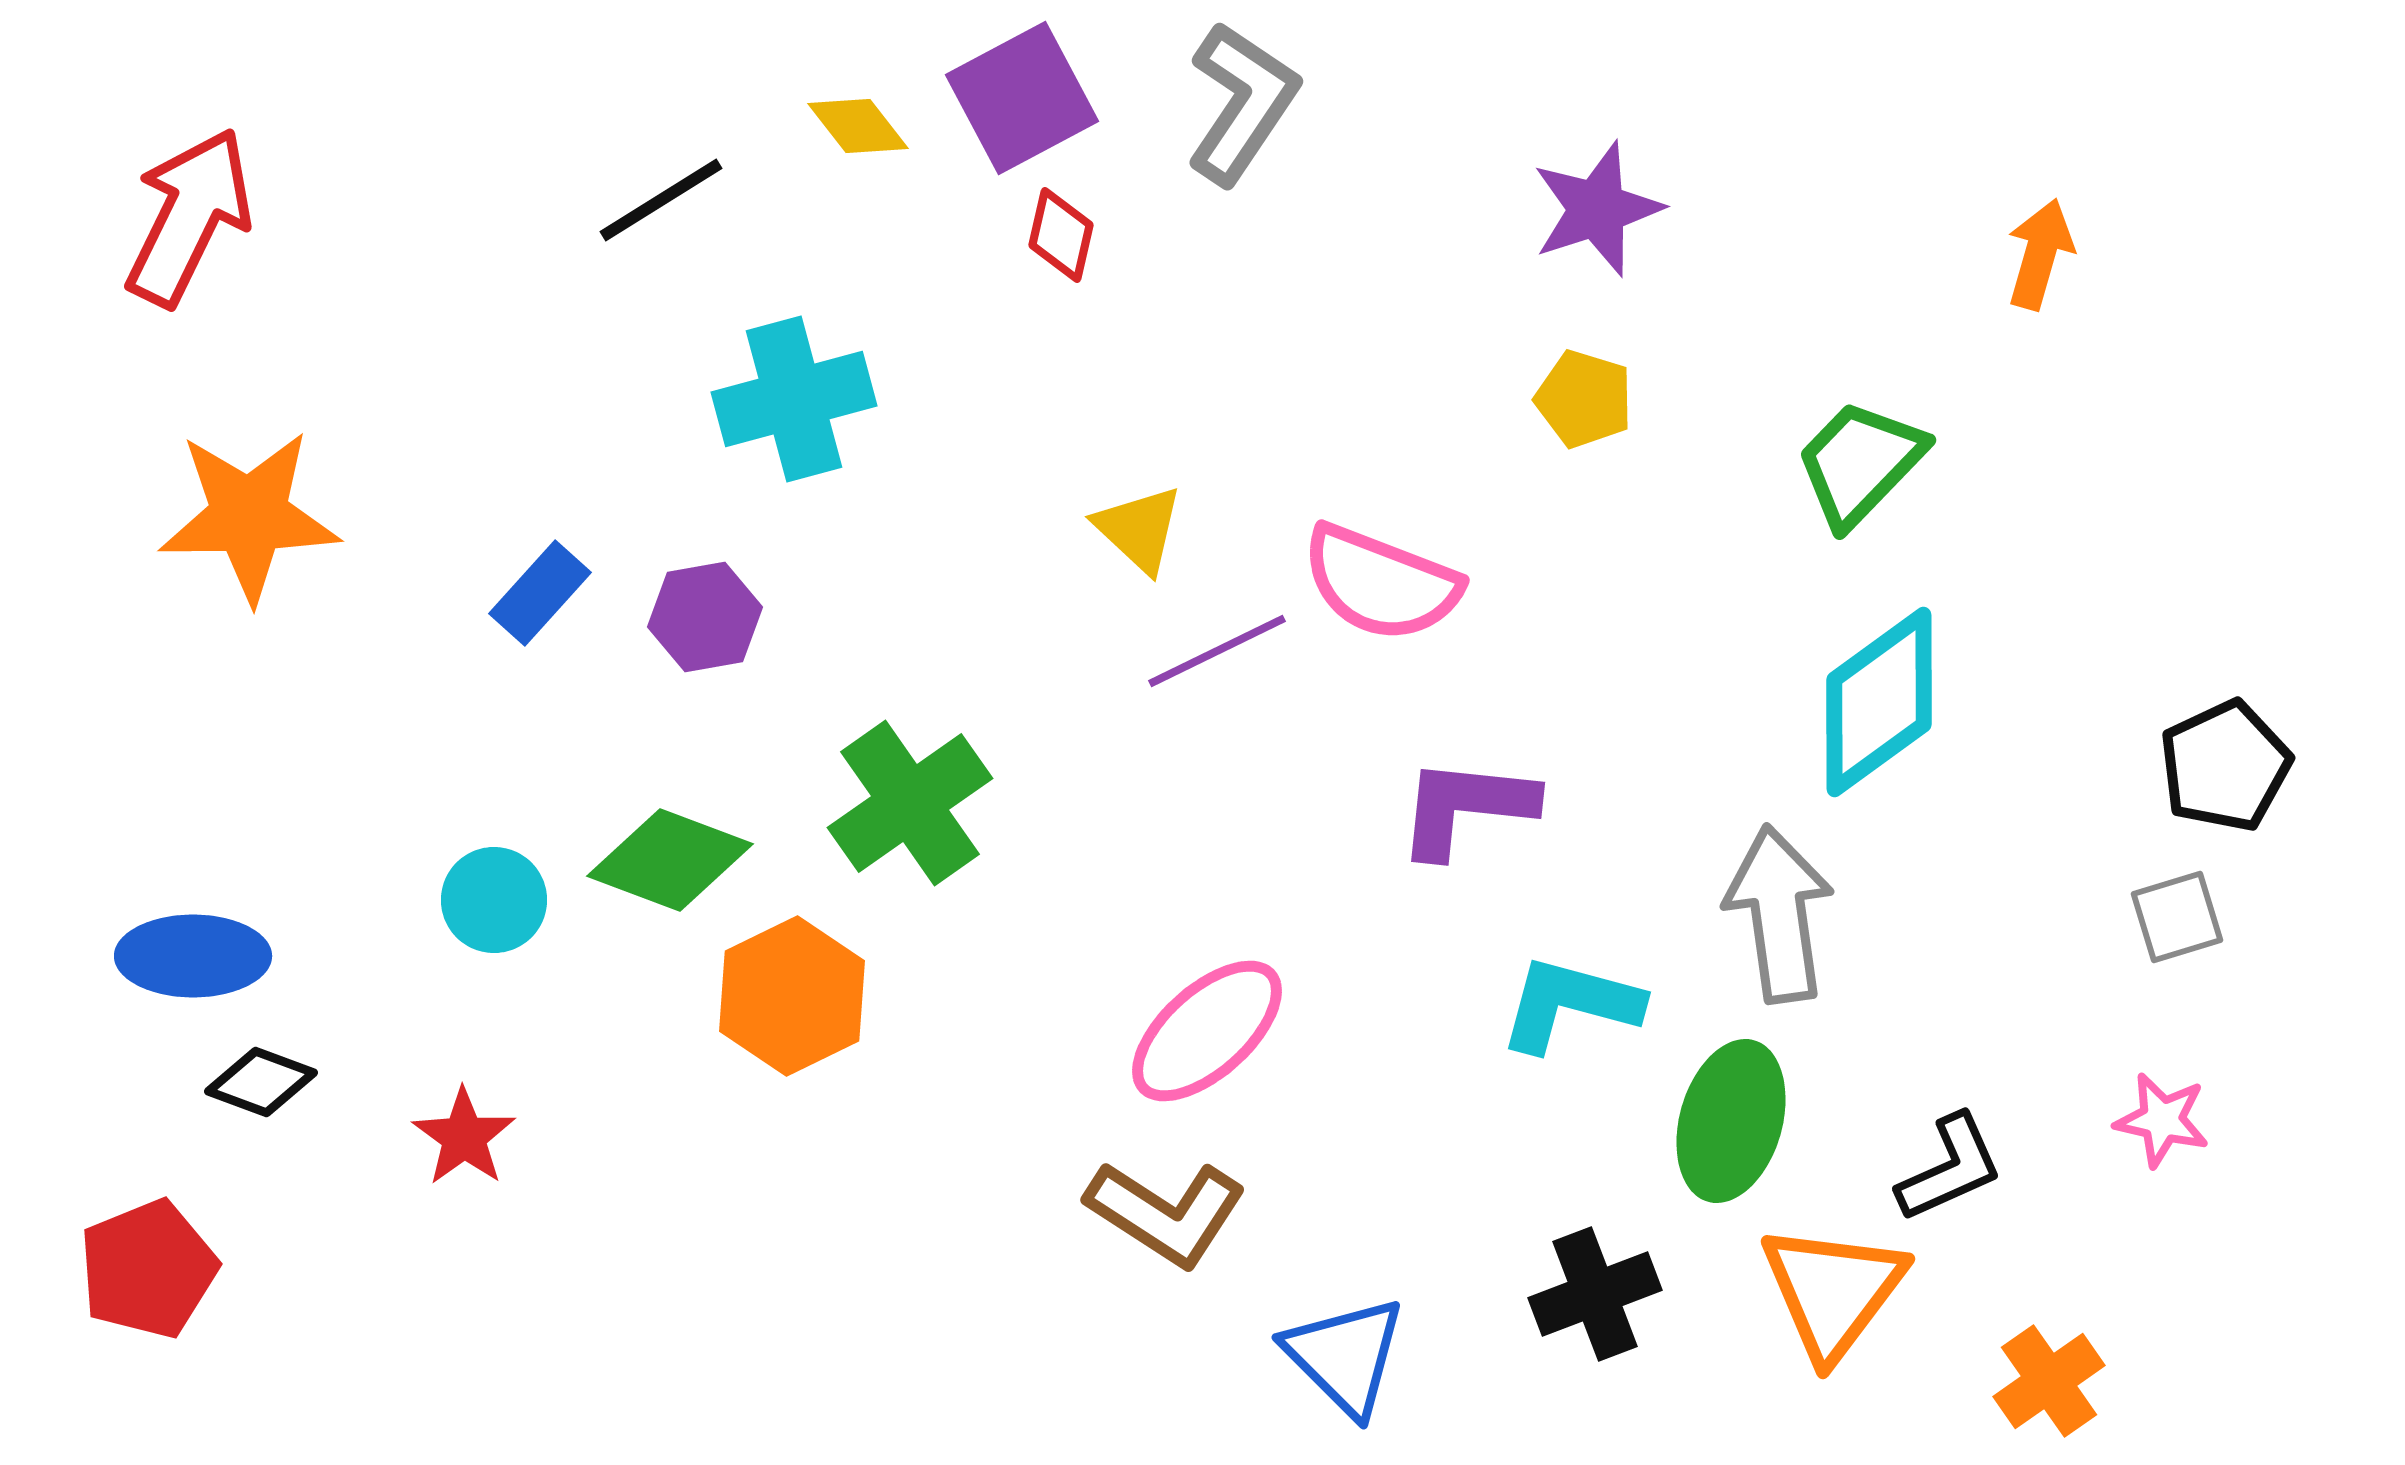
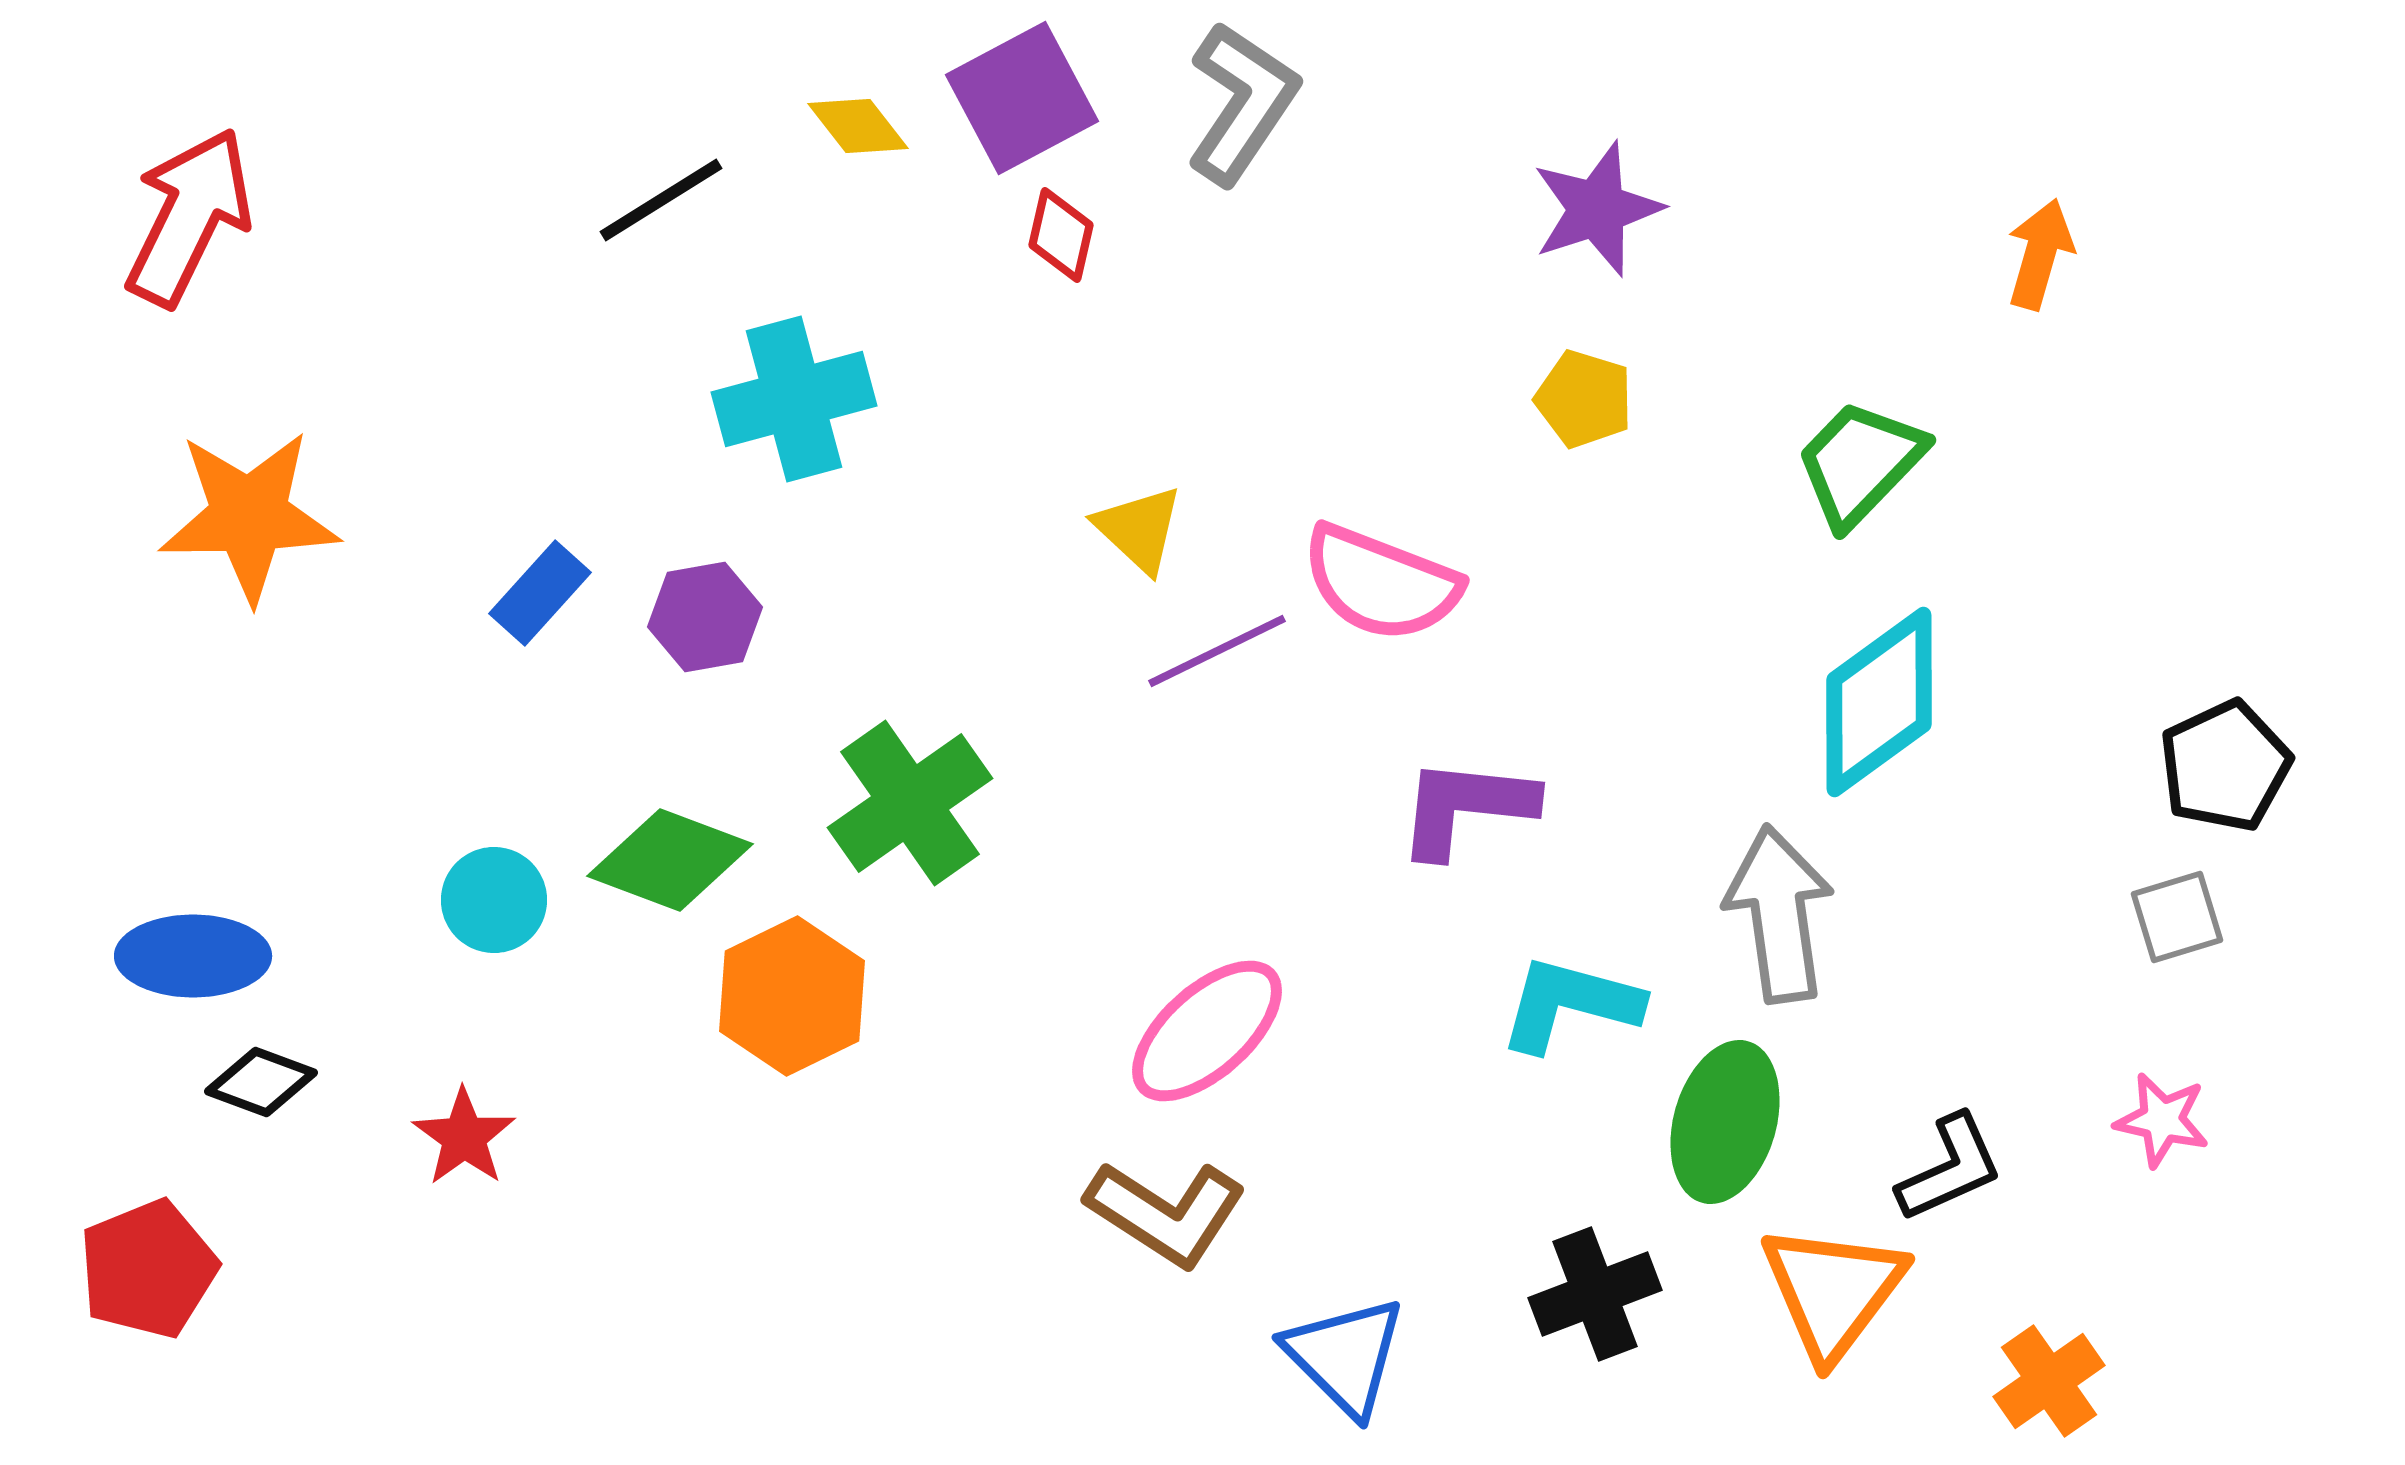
green ellipse: moved 6 px left, 1 px down
